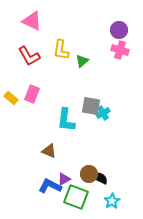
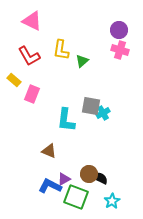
yellow rectangle: moved 3 px right, 18 px up
